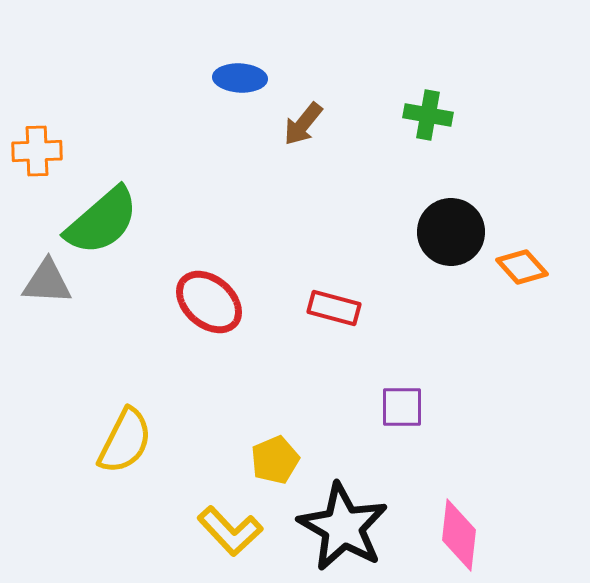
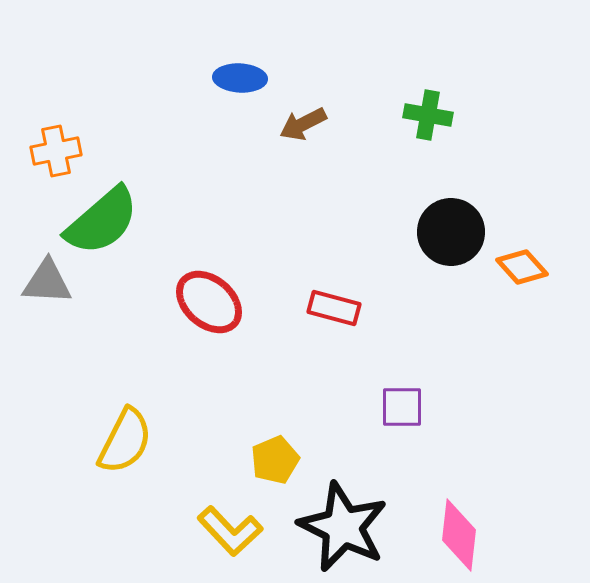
brown arrow: rotated 24 degrees clockwise
orange cross: moved 19 px right; rotated 9 degrees counterclockwise
black star: rotated 4 degrees counterclockwise
